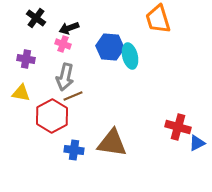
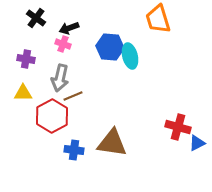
gray arrow: moved 5 px left, 1 px down
yellow triangle: moved 2 px right; rotated 12 degrees counterclockwise
